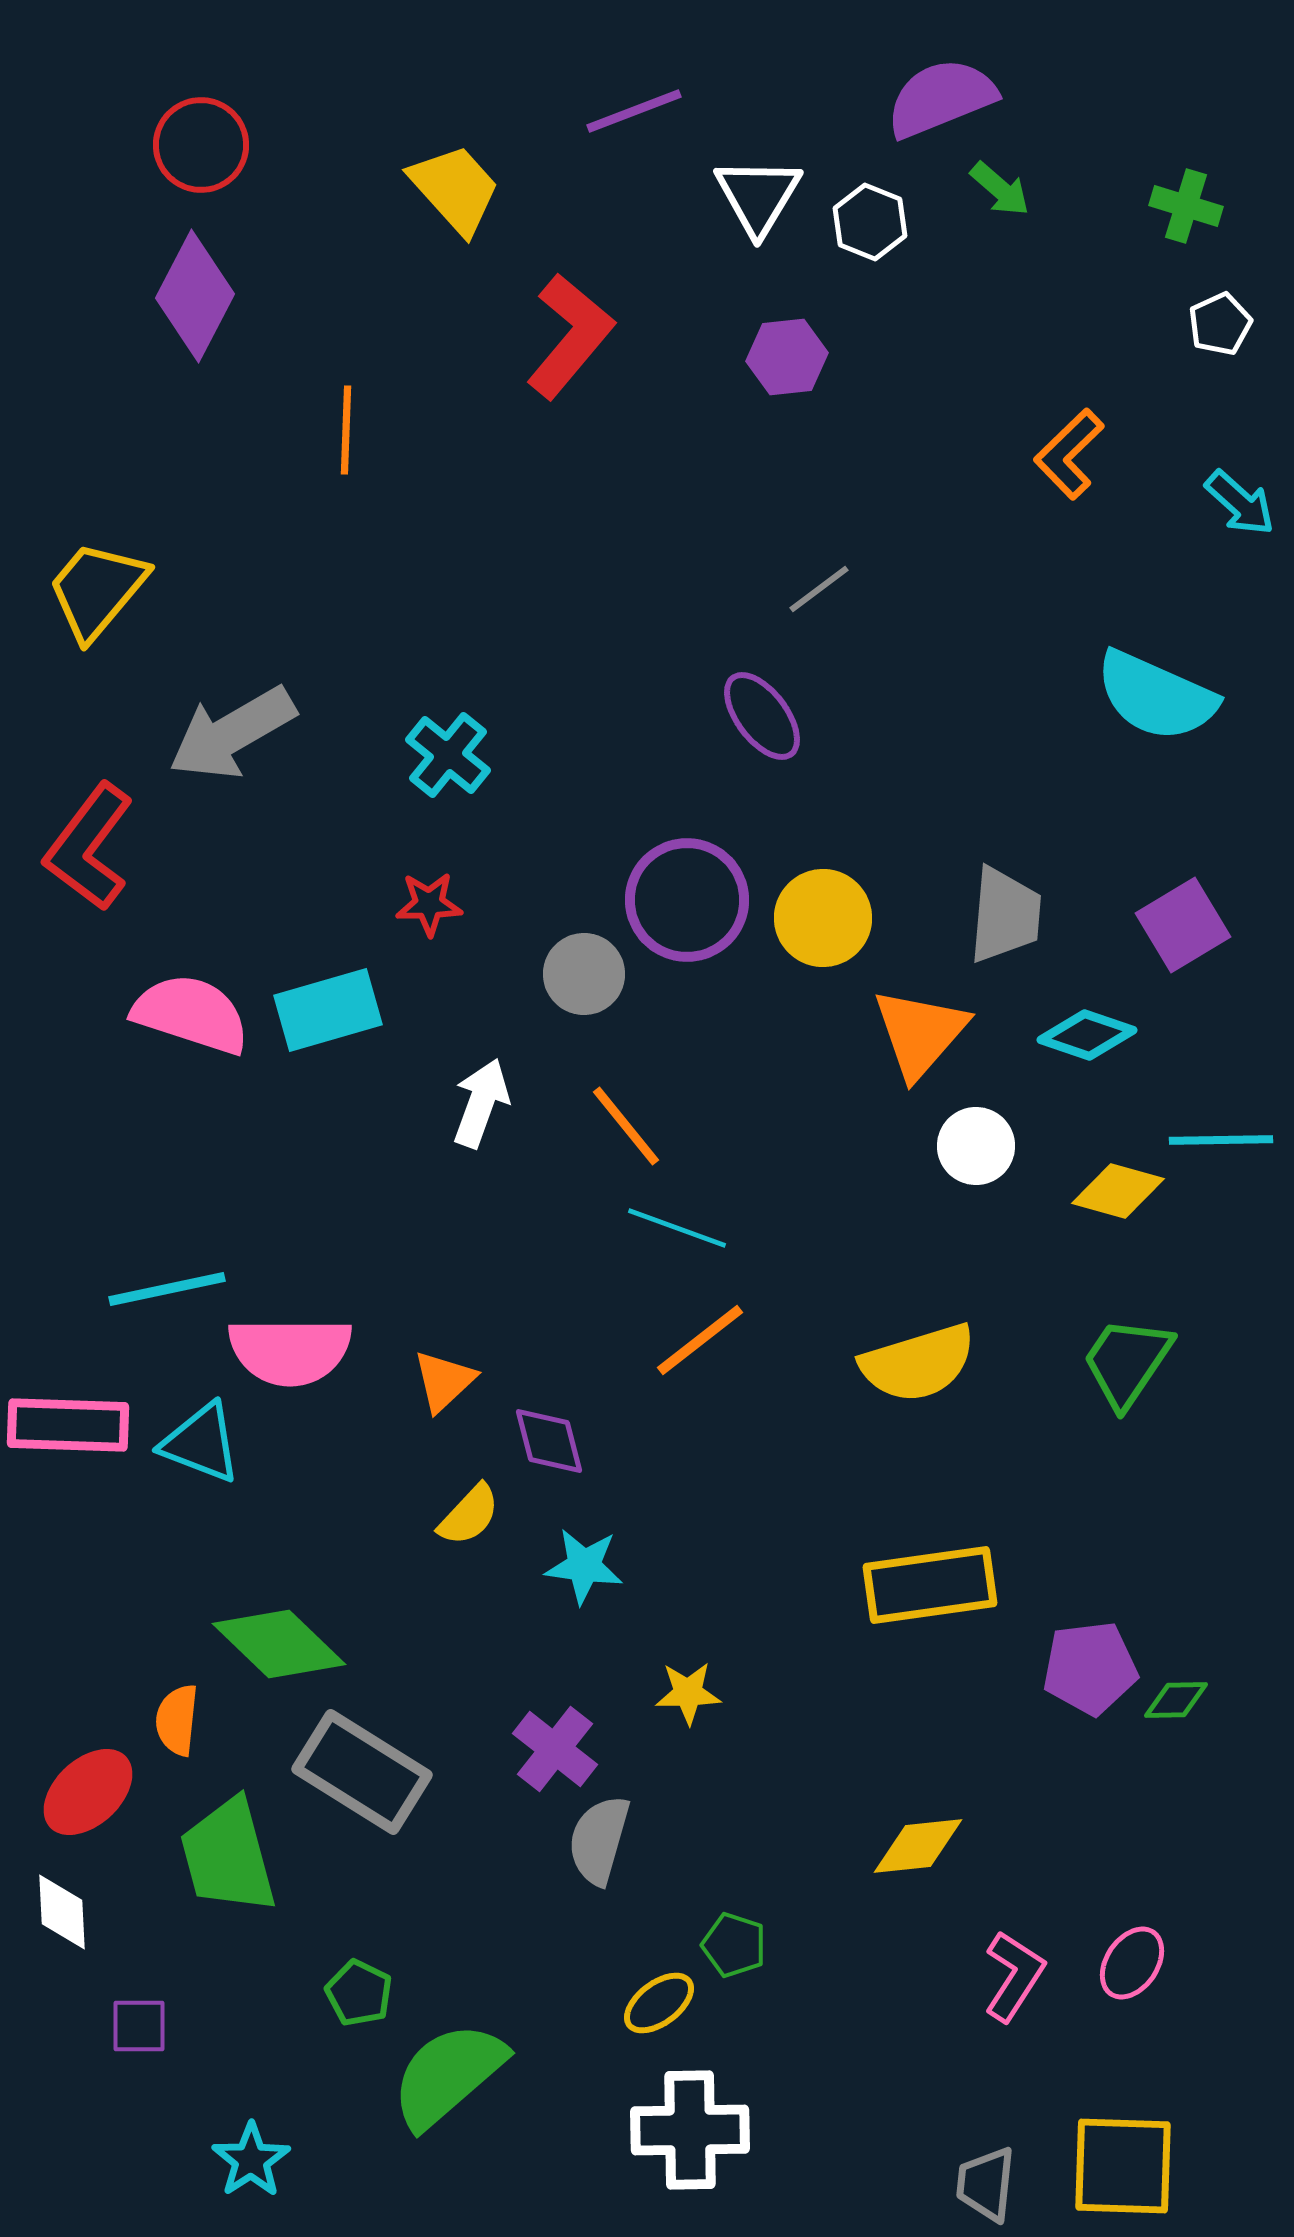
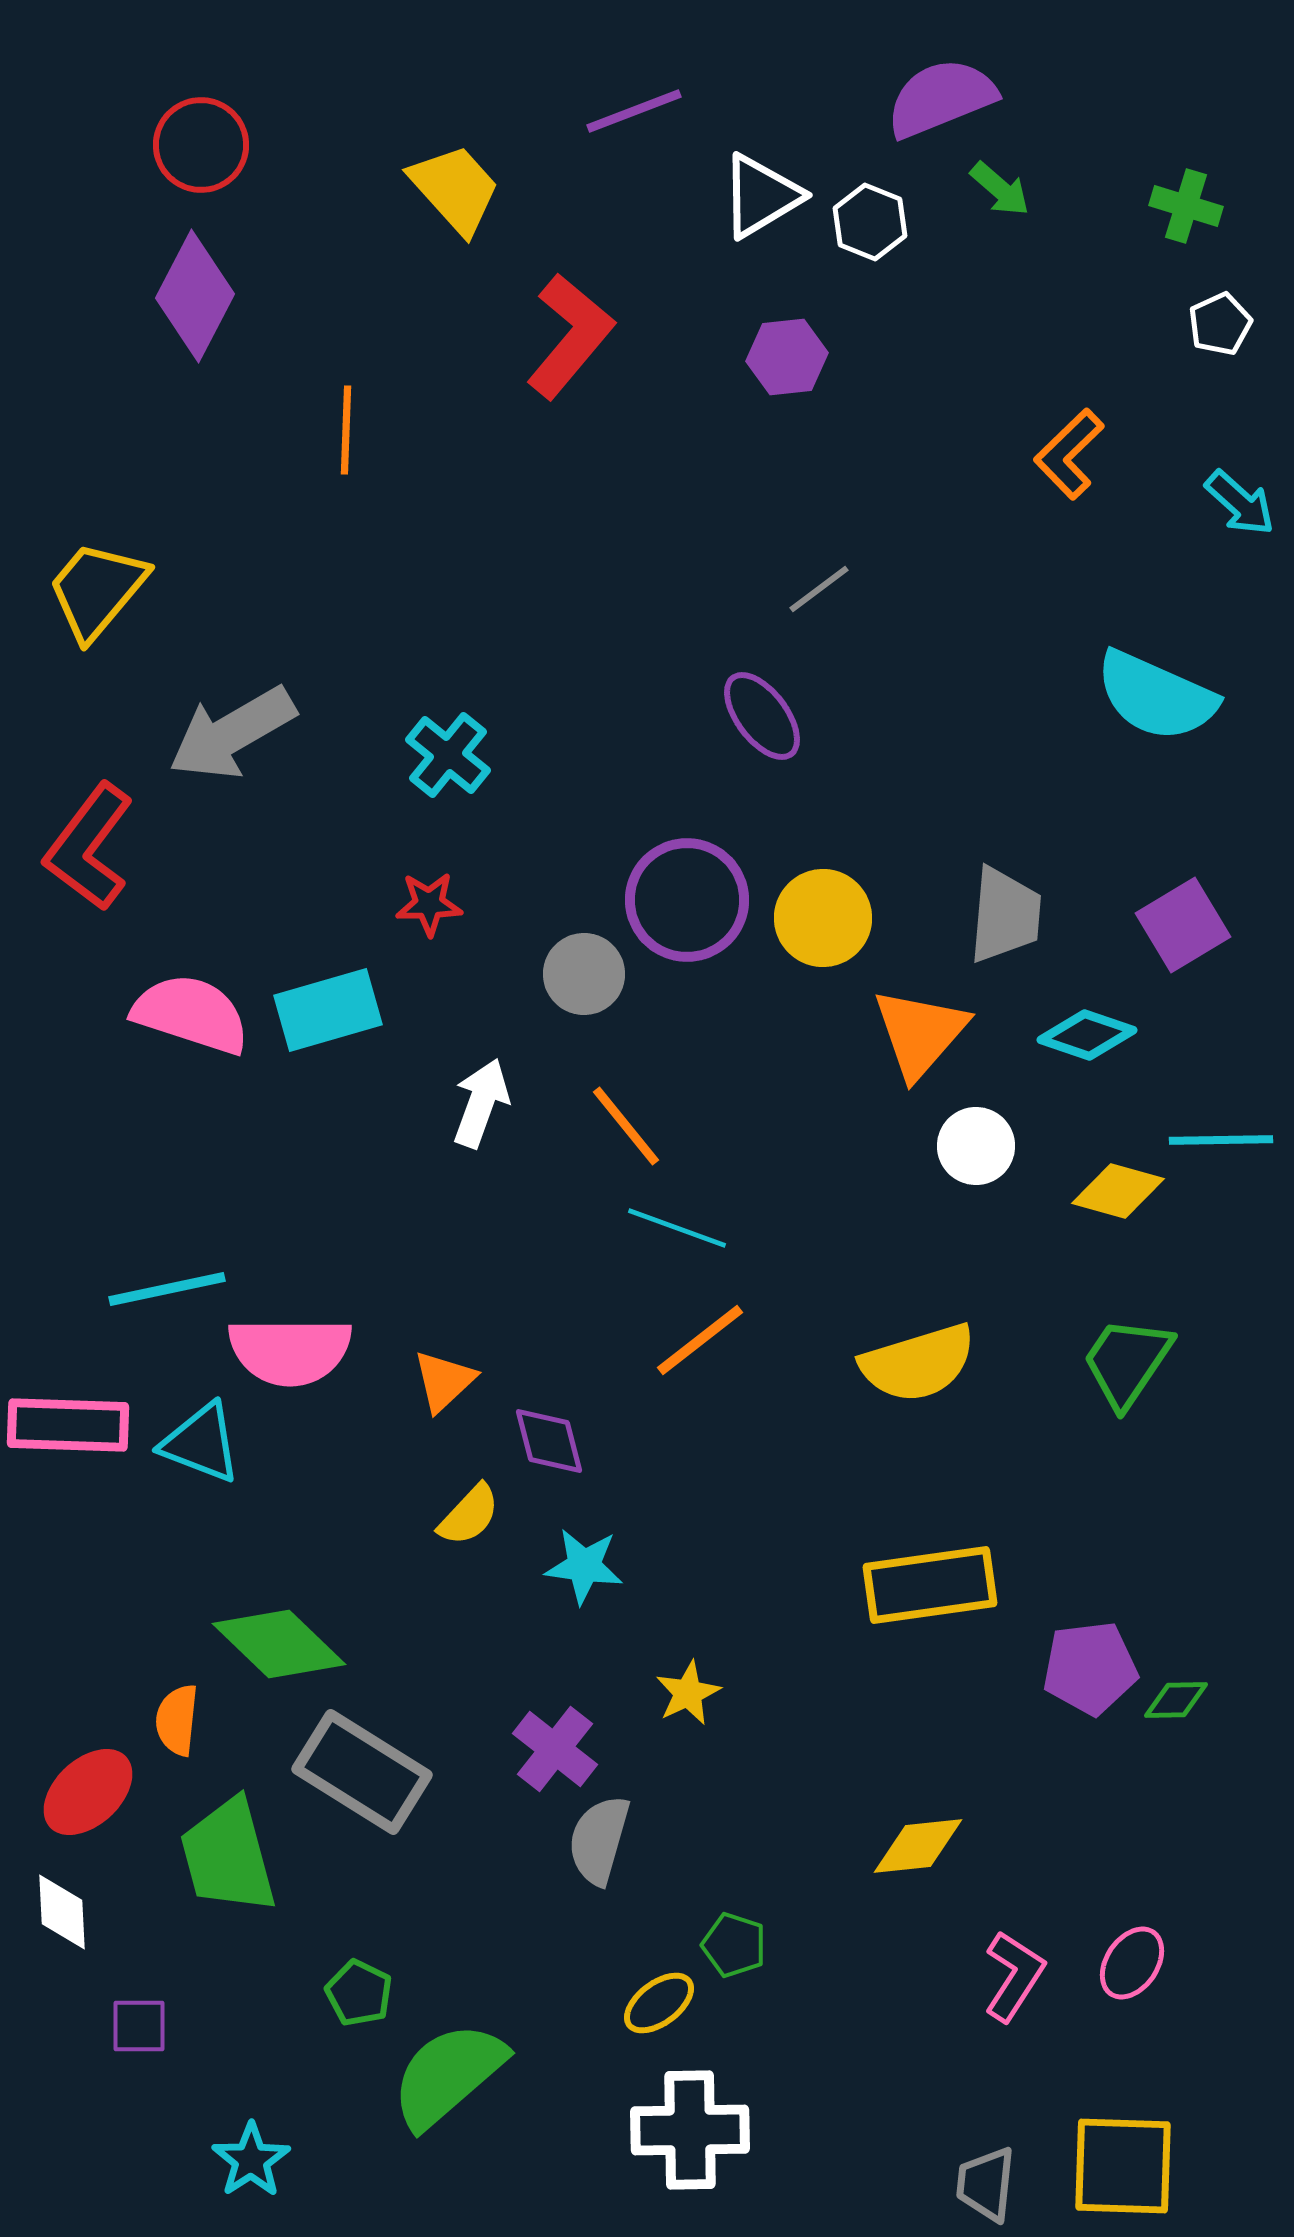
white triangle at (758, 196): moved 3 px right; rotated 28 degrees clockwise
yellow star at (688, 1693): rotated 24 degrees counterclockwise
